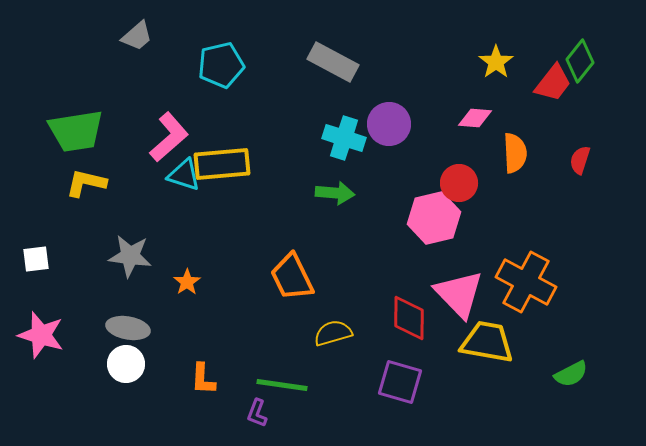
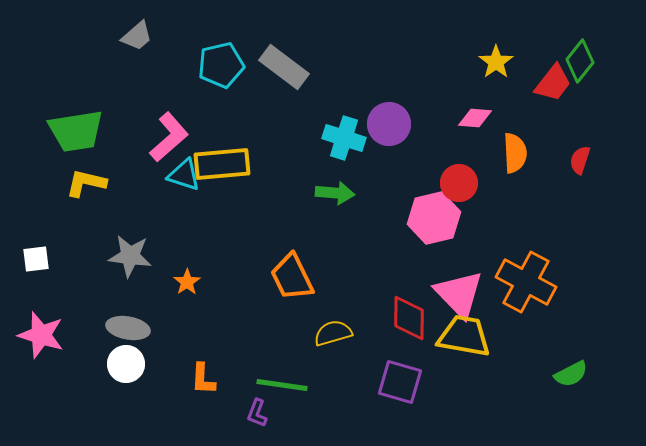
gray rectangle: moved 49 px left, 5 px down; rotated 9 degrees clockwise
yellow trapezoid: moved 23 px left, 6 px up
